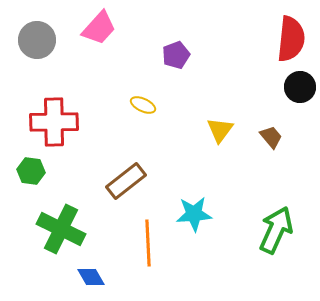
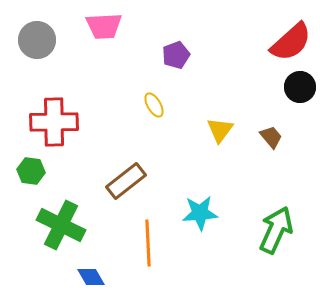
pink trapezoid: moved 5 px right, 2 px up; rotated 45 degrees clockwise
red semicircle: moved 3 px down; rotated 42 degrees clockwise
yellow ellipse: moved 11 px right; rotated 35 degrees clockwise
cyan star: moved 6 px right, 1 px up
green cross: moved 4 px up
